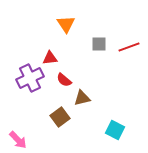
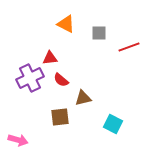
orange triangle: rotated 30 degrees counterclockwise
gray square: moved 11 px up
red semicircle: moved 3 px left
brown triangle: moved 1 px right
brown square: rotated 30 degrees clockwise
cyan square: moved 2 px left, 6 px up
pink arrow: rotated 30 degrees counterclockwise
